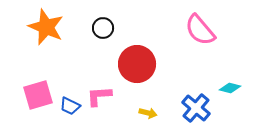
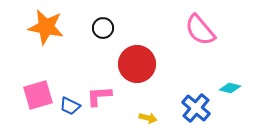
orange star: rotated 12 degrees counterclockwise
yellow arrow: moved 5 px down
